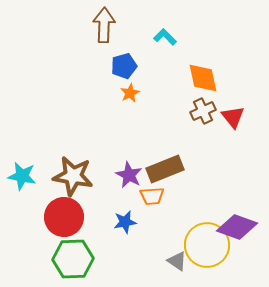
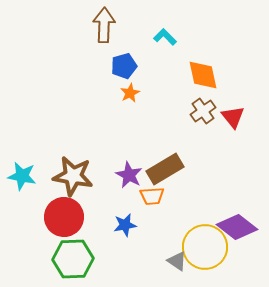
orange diamond: moved 3 px up
brown cross: rotated 10 degrees counterclockwise
brown rectangle: rotated 9 degrees counterclockwise
blue star: moved 3 px down
purple diamond: rotated 18 degrees clockwise
yellow circle: moved 2 px left, 2 px down
